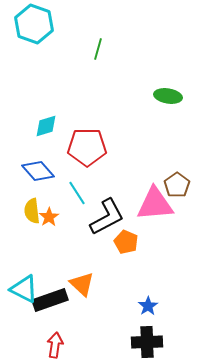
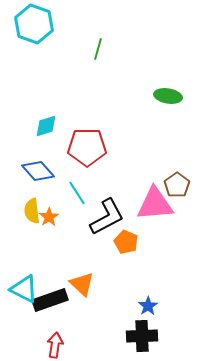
black cross: moved 5 px left, 6 px up
